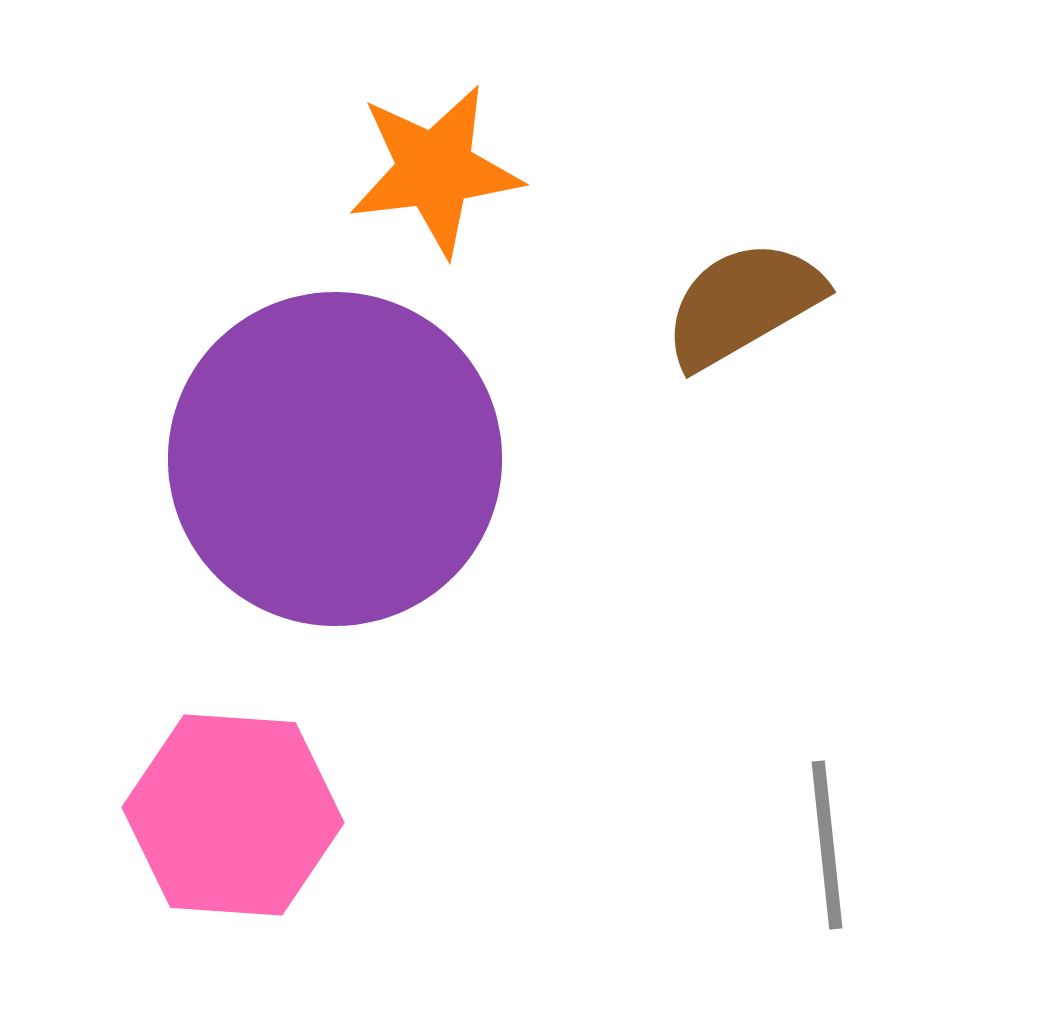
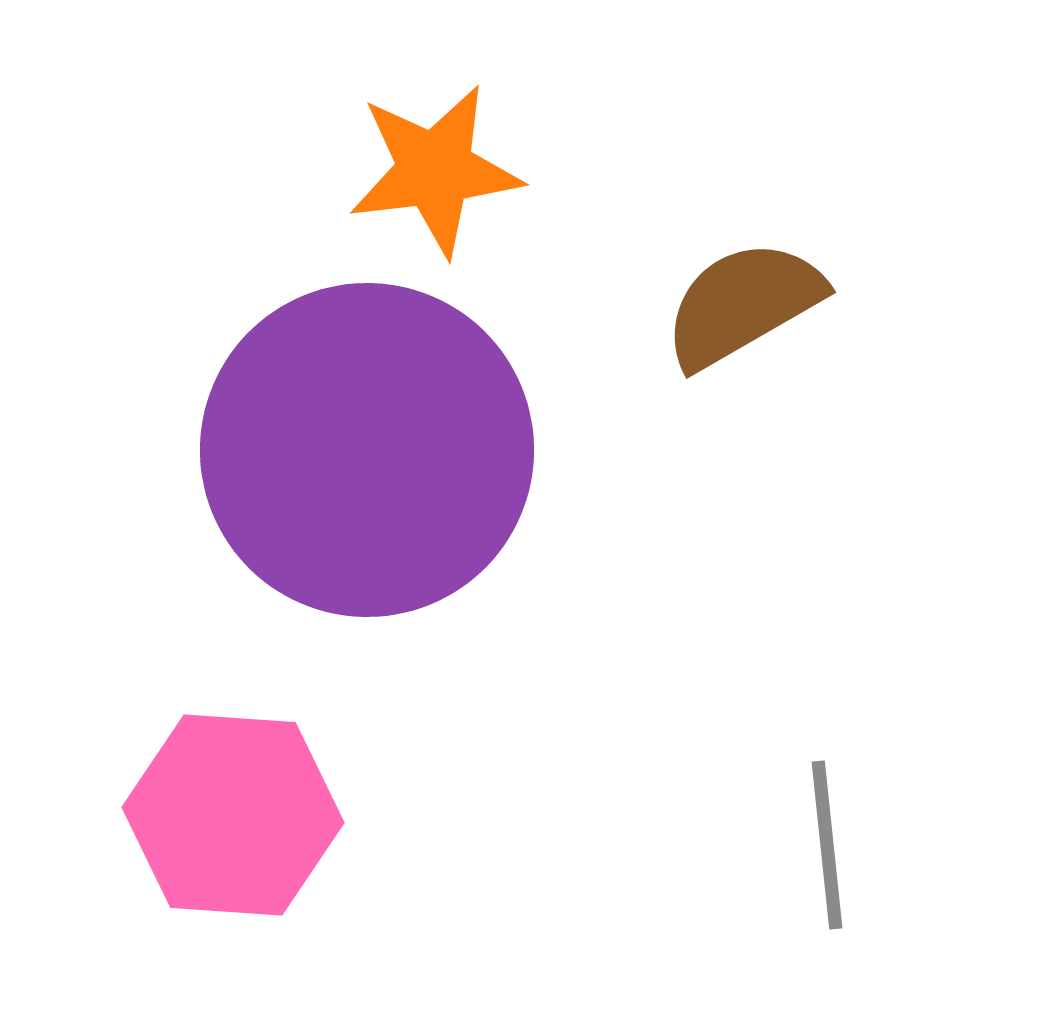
purple circle: moved 32 px right, 9 px up
